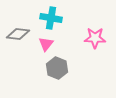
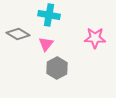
cyan cross: moved 2 px left, 3 px up
gray diamond: rotated 25 degrees clockwise
gray hexagon: rotated 10 degrees clockwise
